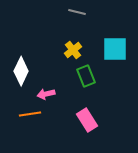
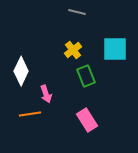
pink arrow: rotated 96 degrees counterclockwise
